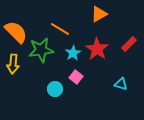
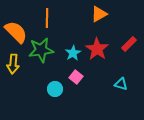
orange line: moved 13 px left, 11 px up; rotated 60 degrees clockwise
